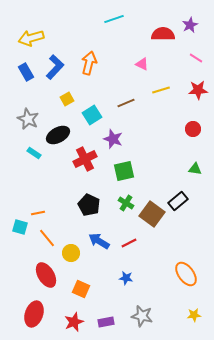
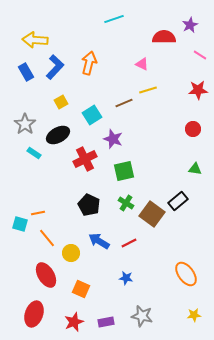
red semicircle at (163, 34): moved 1 px right, 3 px down
yellow arrow at (31, 38): moved 4 px right, 2 px down; rotated 20 degrees clockwise
pink line at (196, 58): moved 4 px right, 3 px up
yellow line at (161, 90): moved 13 px left
yellow square at (67, 99): moved 6 px left, 3 px down
brown line at (126, 103): moved 2 px left
gray star at (28, 119): moved 3 px left, 5 px down; rotated 10 degrees clockwise
cyan square at (20, 227): moved 3 px up
